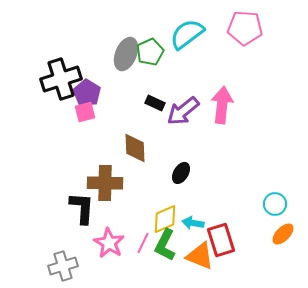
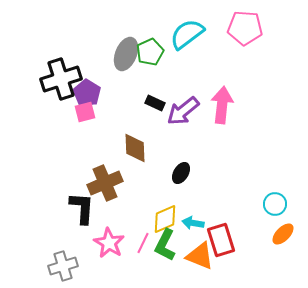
brown cross: rotated 24 degrees counterclockwise
